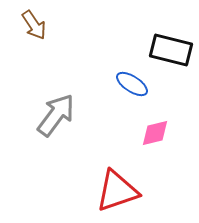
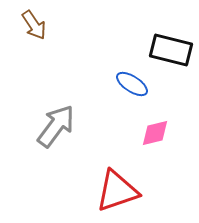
gray arrow: moved 11 px down
